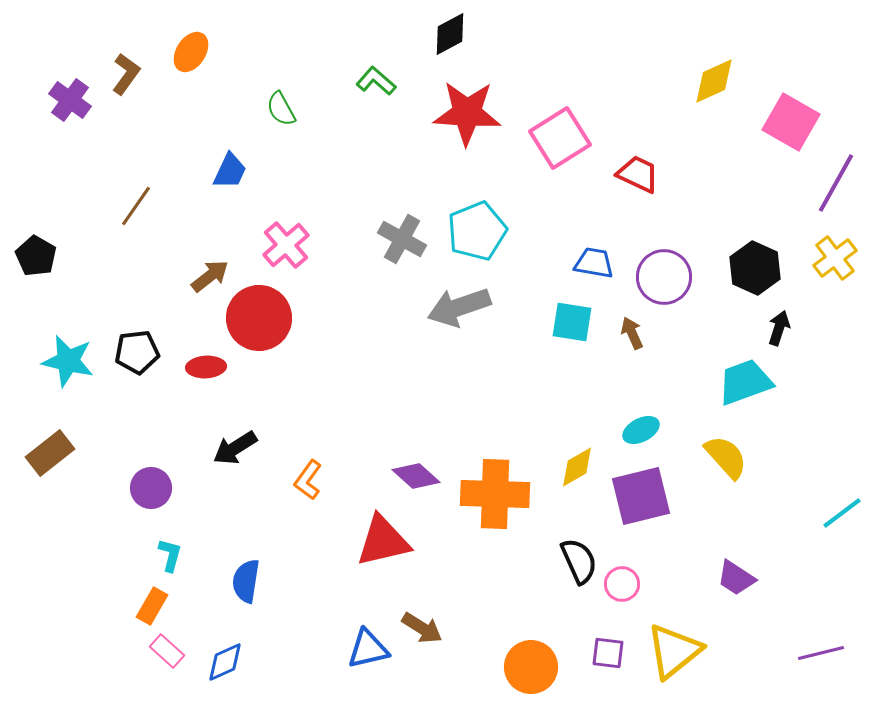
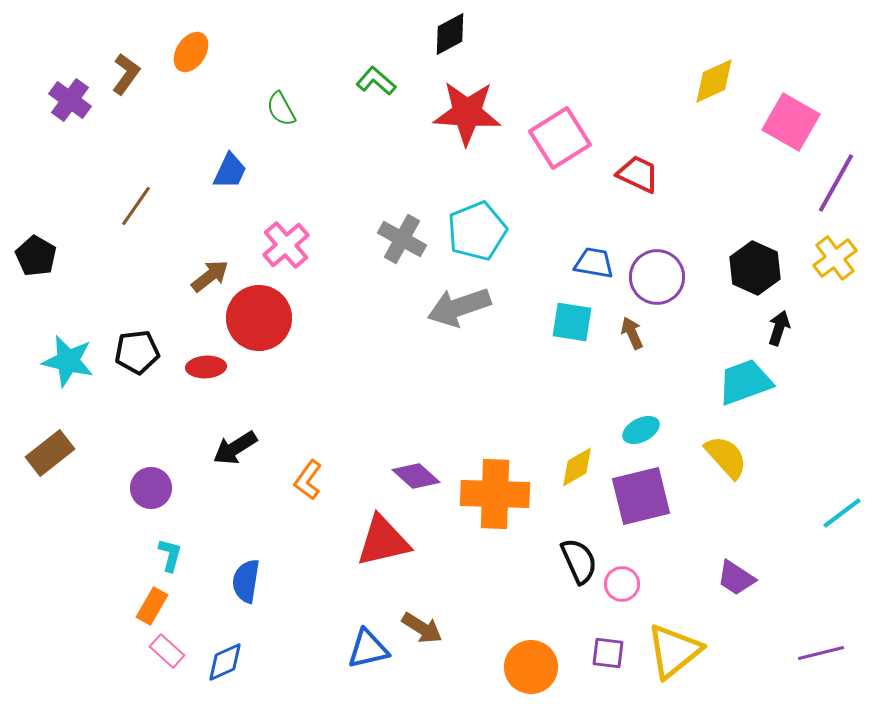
purple circle at (664, 277): moved 7 px left
